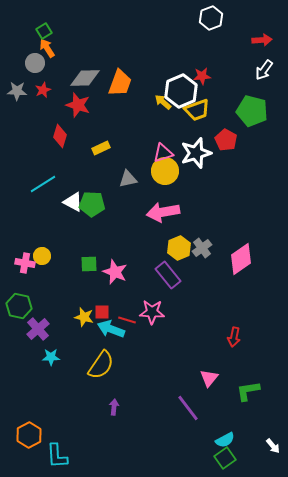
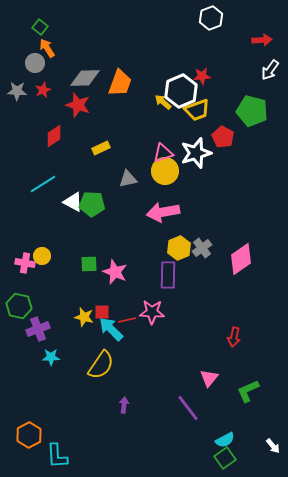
green square at (44, 31): moved 4 px left, 4 px up; rotated 21 degrees counterclockwise
white arrow at (264, 70): moved 6 px right
red diamond at (60, 136): moved 6 px left; rotated 40 degrees clockwise
red pentagon at (226, 140): moved 3 px left, 3 px up
purple rectangle at (168, 275): rotated 40 degrees clockwise
red line at (127, 320): rotated 30 degrees counterclockwise
purple cross at (38, 329): rotated 20 degrees clockwise
cyan arrow at (111, 329): rotated 24 degrees clockwise
green L-shape at (248, 391): rotated 15 degrees counterclockwise
purple arrow at (114, 407): moved 10 px right, 2 px up
